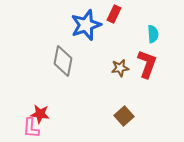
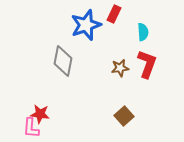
cyan semicircle: moved 10 px left, 2 px up
